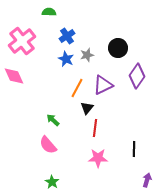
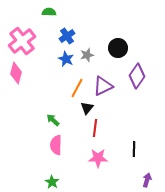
pink diamond: moved 2 px right, 3 px up; rotated 40 degrees clockwise
purple triangle: moved 1 px down
pink semicircle: moved 8 px right; rotated 42 degrees clockwise
